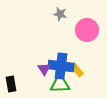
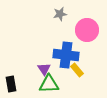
gray star: rotated 24 degrees counterclockwise
blue cross: moved 5 px right, 11 px up
green triangle: moved 11 px left
